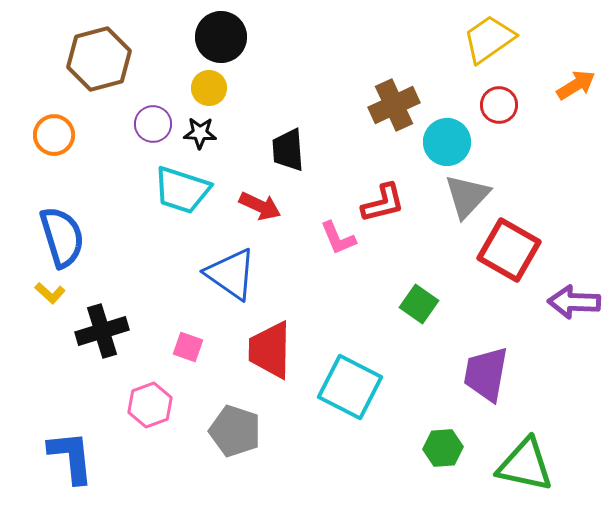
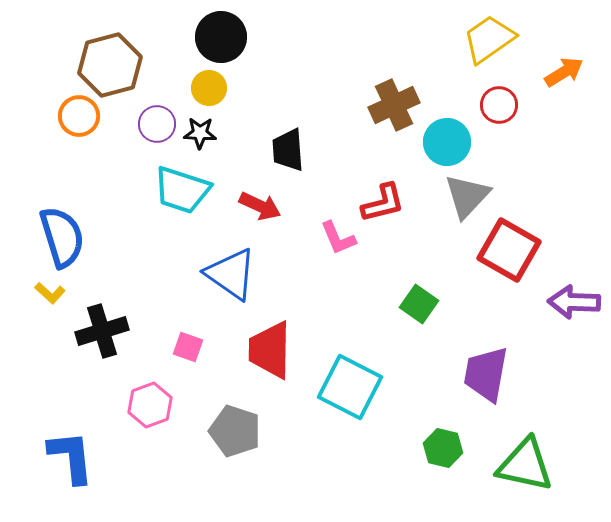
brown hexagon: moved 11 px right, 6 px down
orange arrow: moved 12 px left, 13 px up
purple circle: moved 4 px right
orange circle: moved 25 px right, 19 px up
green hexagon: rotated 18 degrees clockwise
